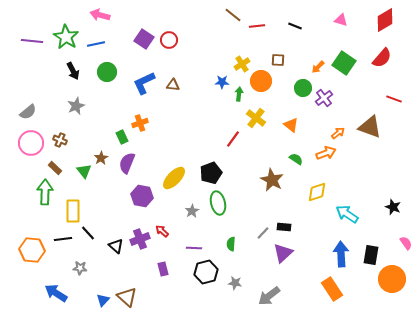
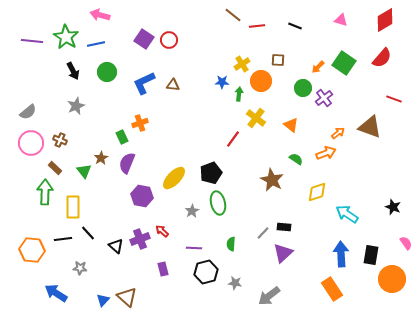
yellow rectangle at (73, 211): moved 4 px up
